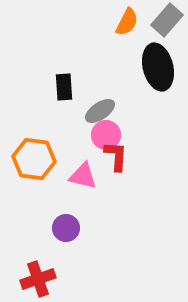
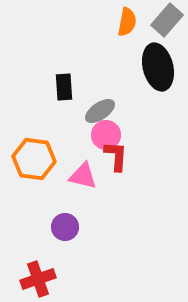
orange semicircle: rotated 16 degrees counterclockwise
purple circle: moved 1 px left, 1 px up
